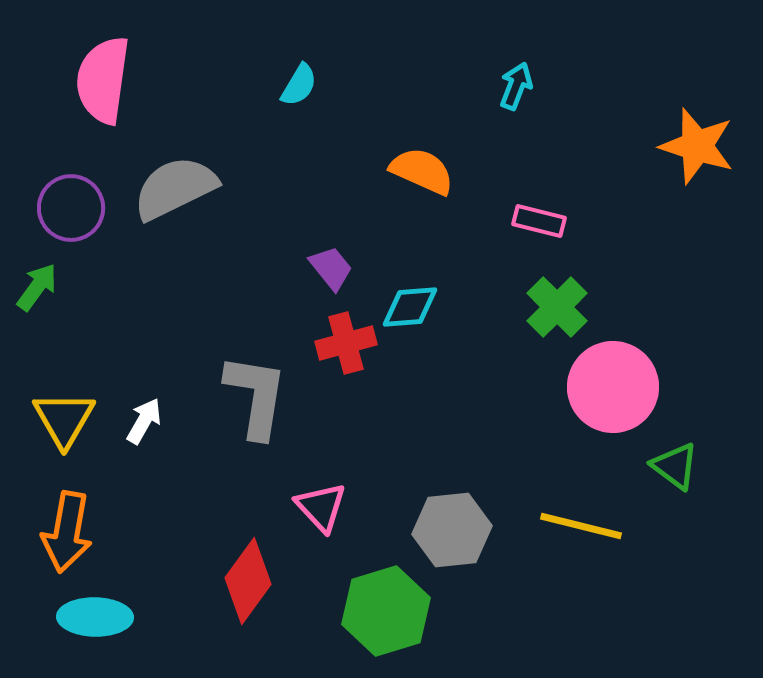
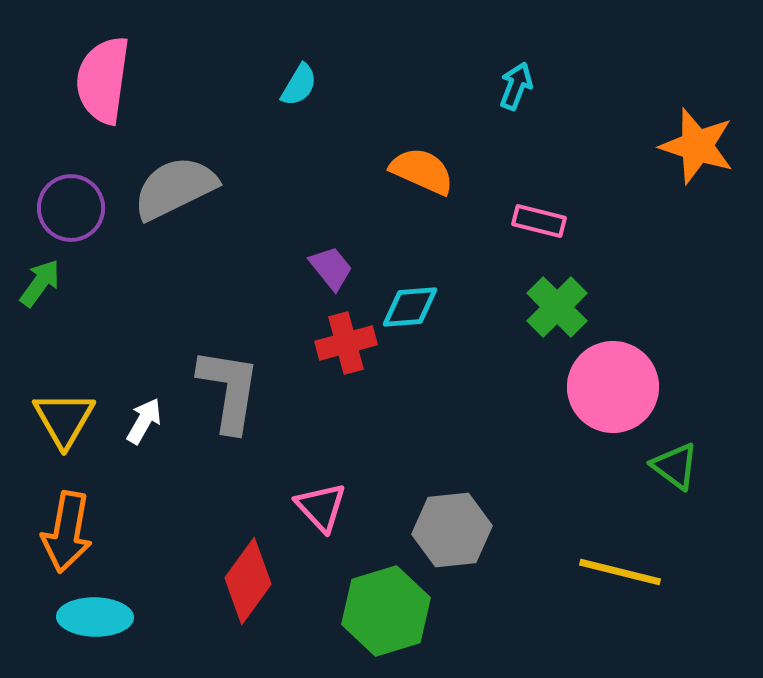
green arrow: moved 3 px right, 4 px up
gray L-shape: moved 27 px left, 6 px up
yellow line: moved 39 px right, 46 px down
